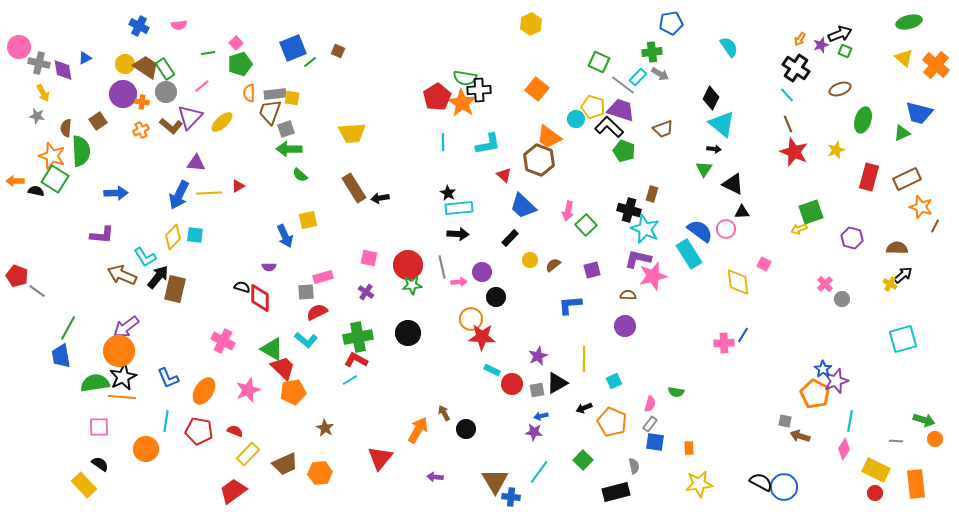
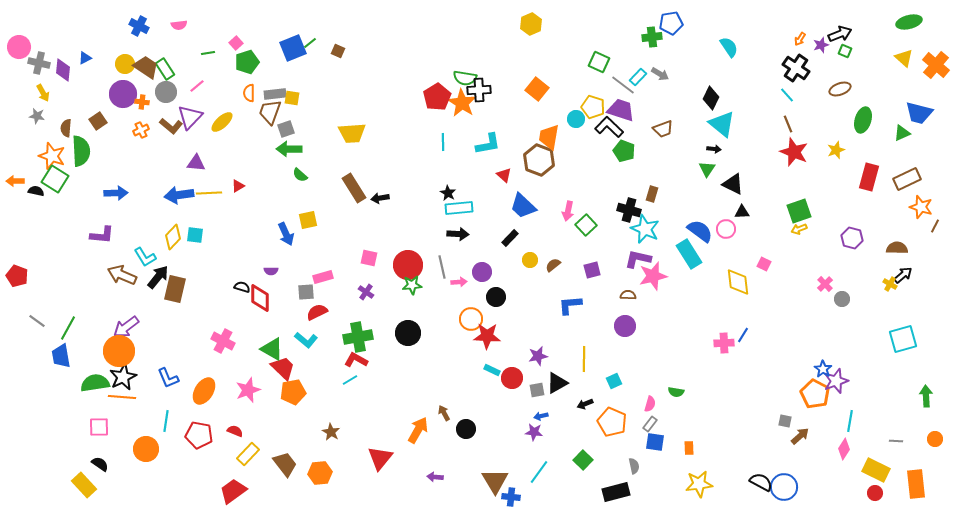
green cross at (652, 52): moved 15 px up
green line at (310, 62): moved 19 px up
green pentagon at (240, 64): moved 7 px right, 2 px up
purple diamond at (63, 70): rotated 15 degrees clockwise
pink line at (202, 86): moved 5 px left
orange trapezoid at (549, 137): rotated 64 degrees clockwise
green triangle at (704, 169): moved 3 px right
blue arrow at (179, 195): rotated 56 degrees clockwise
green square at (811, 212): moved 12 px left, 1 px up
blue arrow at (285, 236): moved 1 px right, 2 px up
purple semicircle at (269, 267): moved 2 px right, 4 px down
gray line at (37, 291): moved 30 px down
red star at (482, 337): moved 5 px right, 1 px up
purple star at (538, 356): rotated 12 degrees clockwise
red circle at (512, 384): moved 6 px up
black arrow at (584, 408): moved 1 px right, 4 px up
green arrow at (924, 420): moved 2 px right, 24 px up; rotated 110 degrees counterclockwise
brown star at (325, 428): moved 6 px right, 4 px down
red pentagon at (199, 431): moved 4 px down
brown arrow at (800, 436): rotated 120 degrees clockwise
brown trapezoid at (285, 464): rotated 104 degrees counterclockwise
